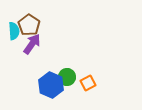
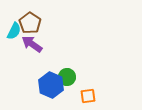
brown pentagon: moved 1 px right, 2 px up
cyan semicircle: rotated 30 degrees clockwise
purple arrow: rotated 90 degrees counterclockwise
orange square: moved 13 px down; rotated 21 degrees clockwise
